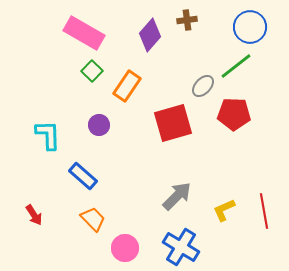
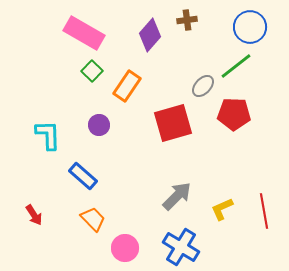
yellow L-shape: moved 2 px left, 1 px up
